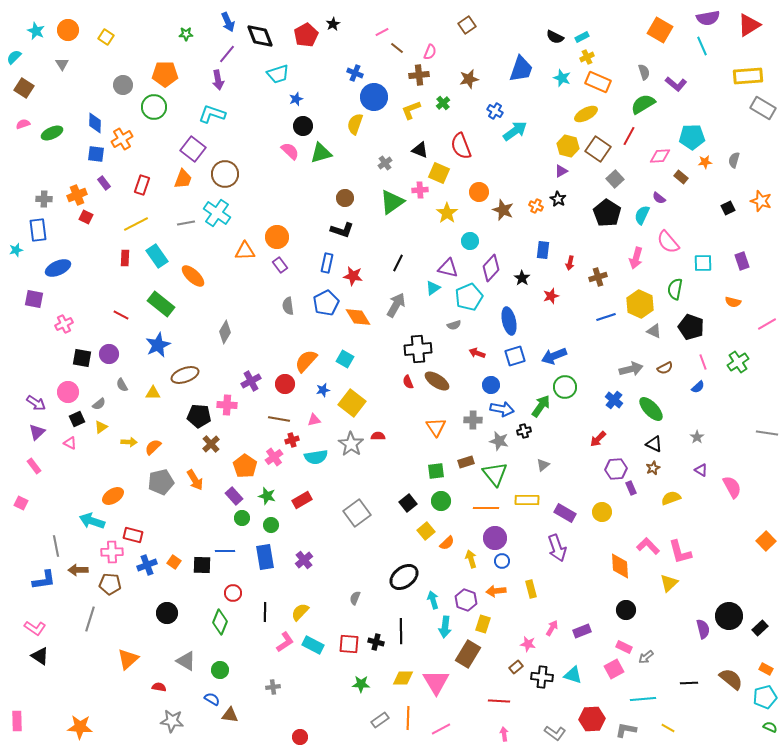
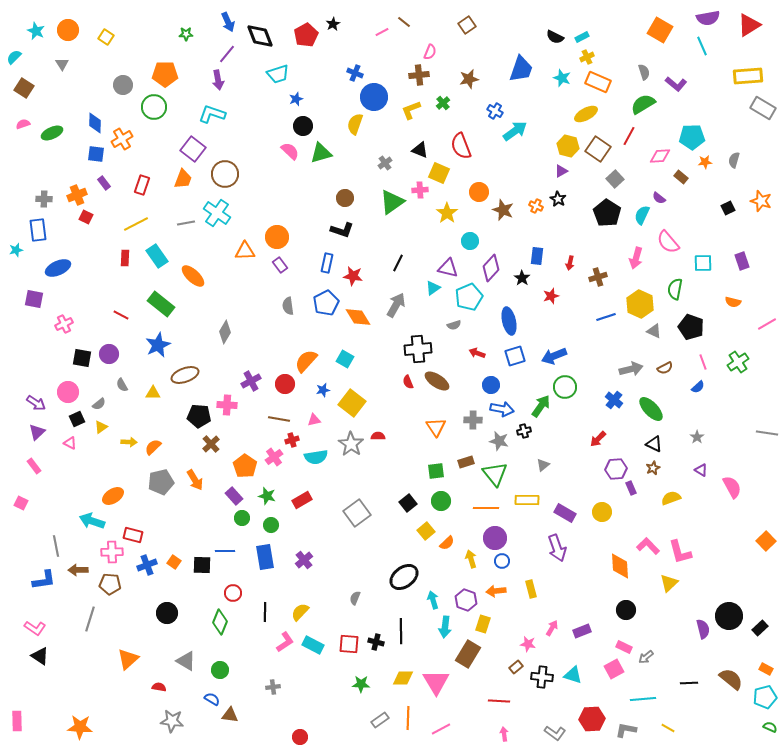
brown line at (397, 48): moved 7 px right, 26 px up
blue rectangle at (543, 250): moved 6 px left, 6 px down
